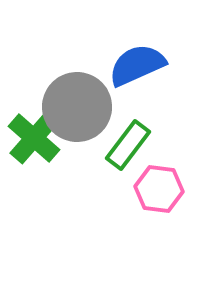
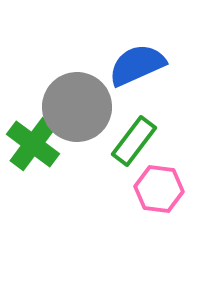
green cross: moved 1 px left, 6 px down; rotated 4 degrees counterclockwise
green rectangle: moved 6 px right, 4 px up
